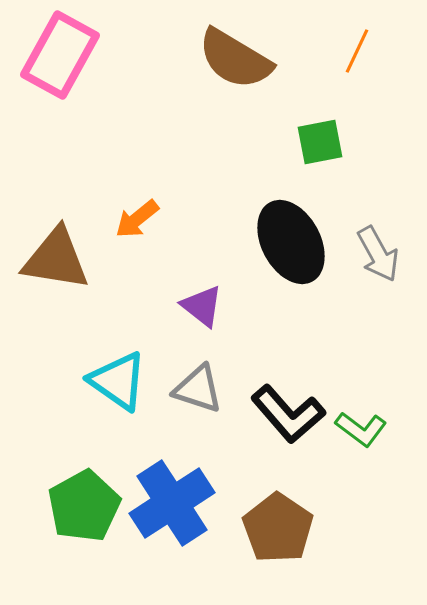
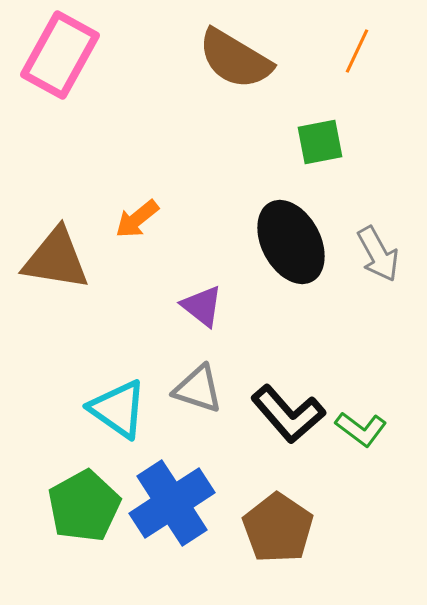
cyan triangle: moved 28 px down
